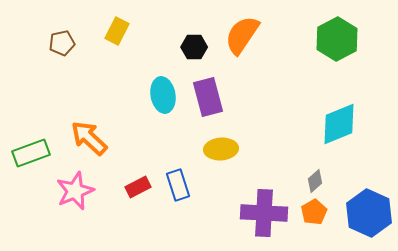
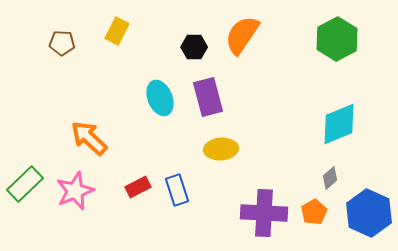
brown pentagon: rotated 15 degrees clockwise
cyan ellipse: moved 3 px left, 3 px down; rotated 12 degrees counterclockwise
green rectangle: moved 6 px left, 31 px down; rotated 24 degrees counterclockwise
gray diamond: moved 15 px right, 3 px up
blue rectangle: moved 1 px left, 5 px down
